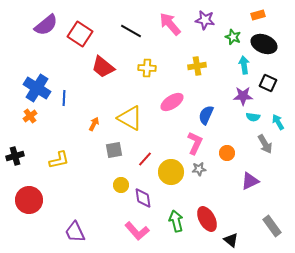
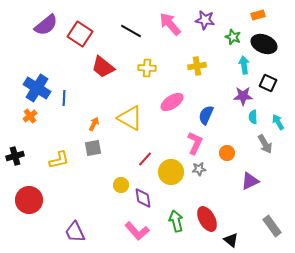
cyan semicircle at (253, 117): rotated 80 degrees clockwise
gray square at (114, 150): moved 21 px left, 2 px up
